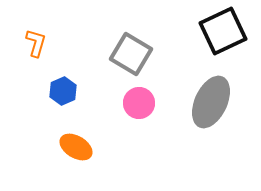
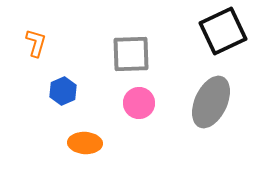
gray square: rotated 33 degrees counterclockwise
orange ellipse: moved 9 px right, 4 px up; rotated 28 degrees counterclockwise
